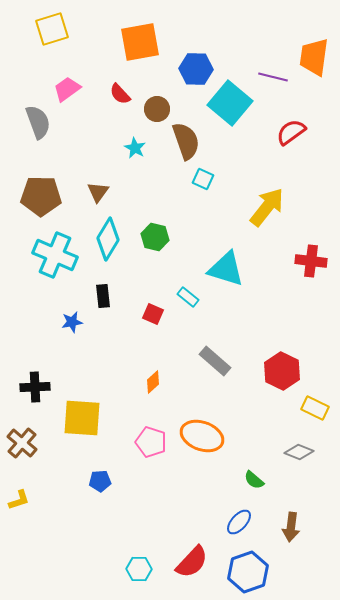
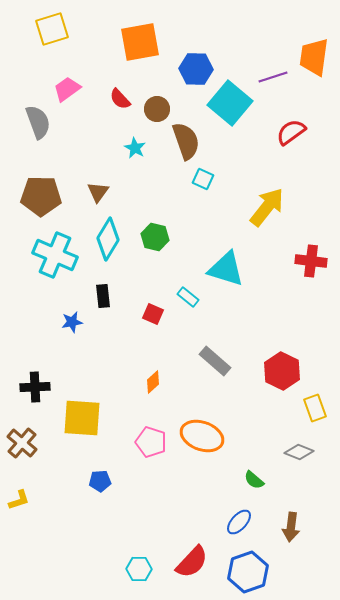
purple line at (273, 77): rotated 32 degrees counterclockwise
red semicircle at (120, 94): moved 5 px down
yellow rectangle at (315, 408): rotated 44 degrees clockwise
